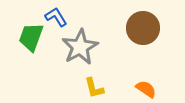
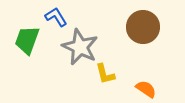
brown circle: moved 1 px up
green trapezoid: moved 4 px left, 3 px down
gray star: rotated 18 degrees counterclockwise
yellow L-shape: moved 11 px right, 14 px up
